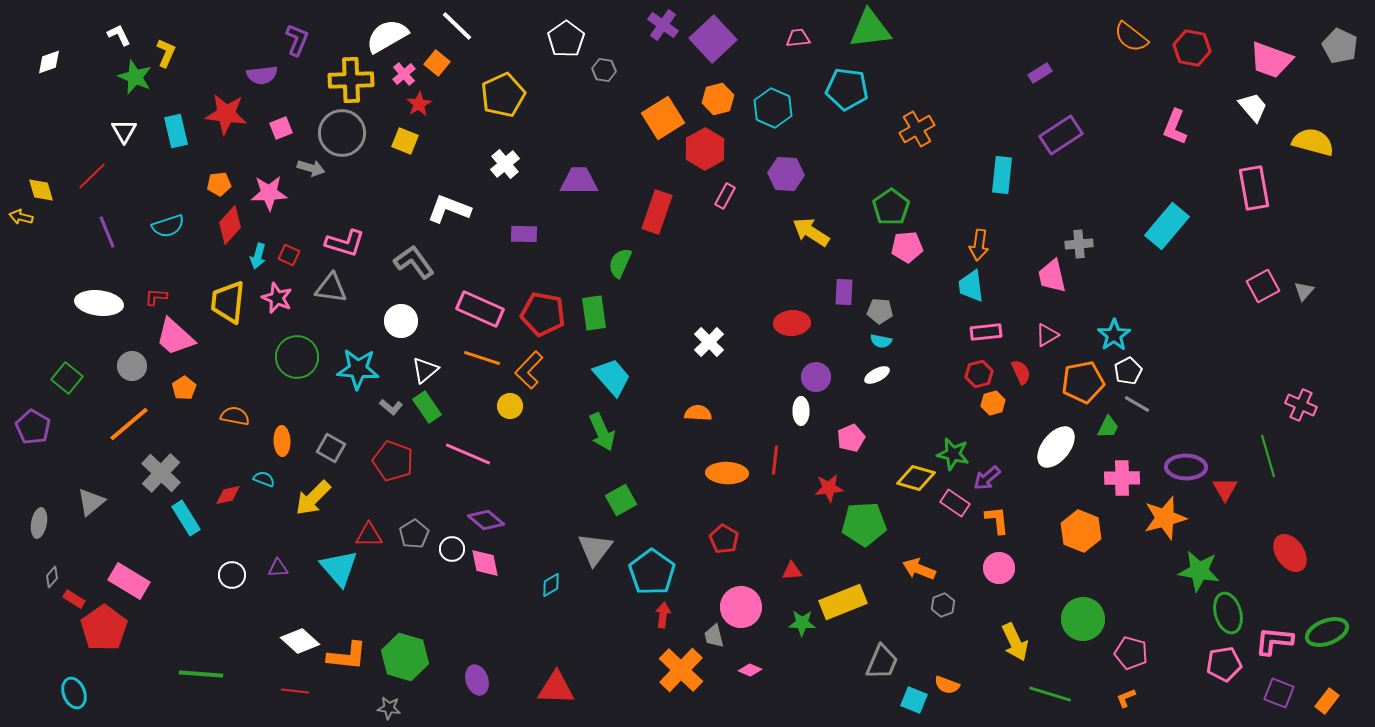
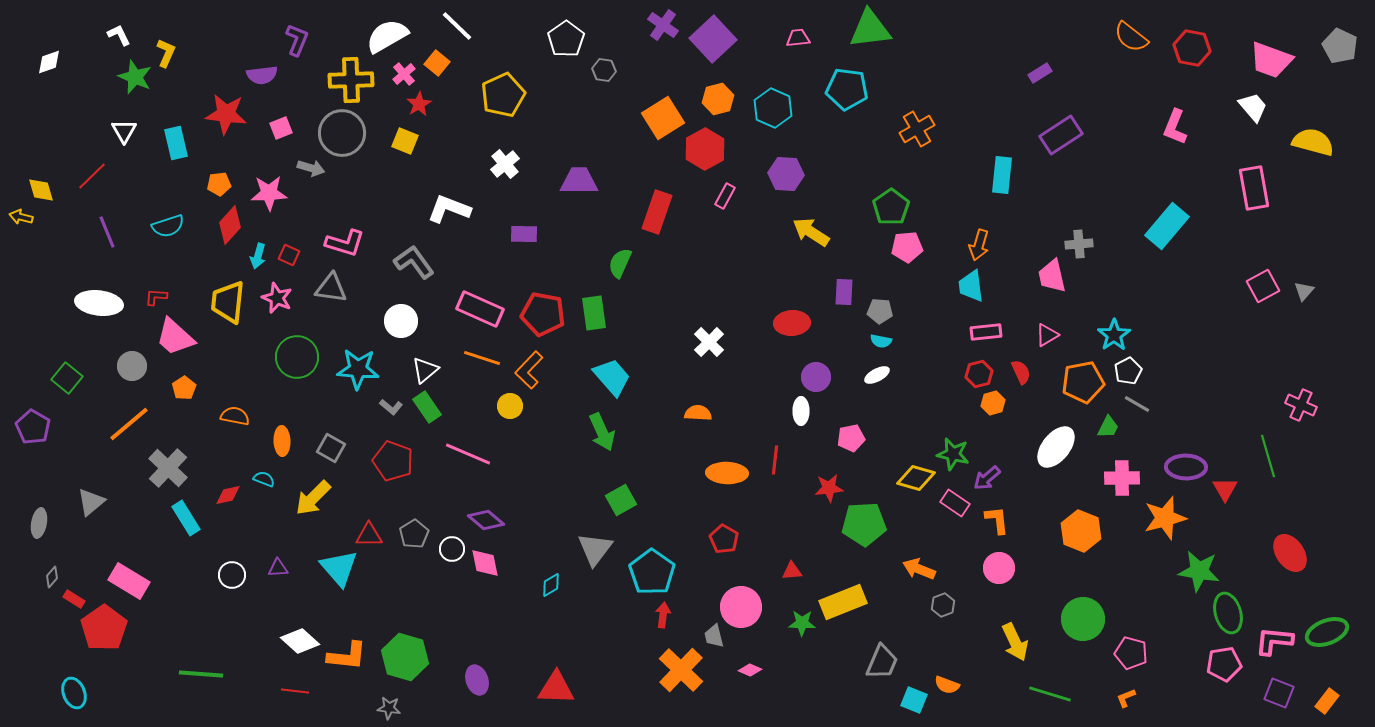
cyan rectangle at (176, 131): moved 12 px down
orange arrow at (979, 245): rotated 8 degrees clockwise
pink pentagon at (851, 438): rotated 12 degrees clockwise
gray cross at (161, 473): moved 7 px right, 5 px up
